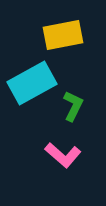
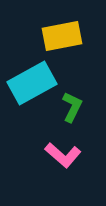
yellow rectangle: moved 1 px left, 1 px down
green L-shape: moved 1 px left, 1 px down
